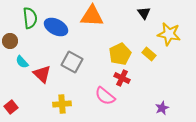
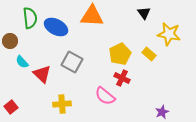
purple star: moved 4 px down
